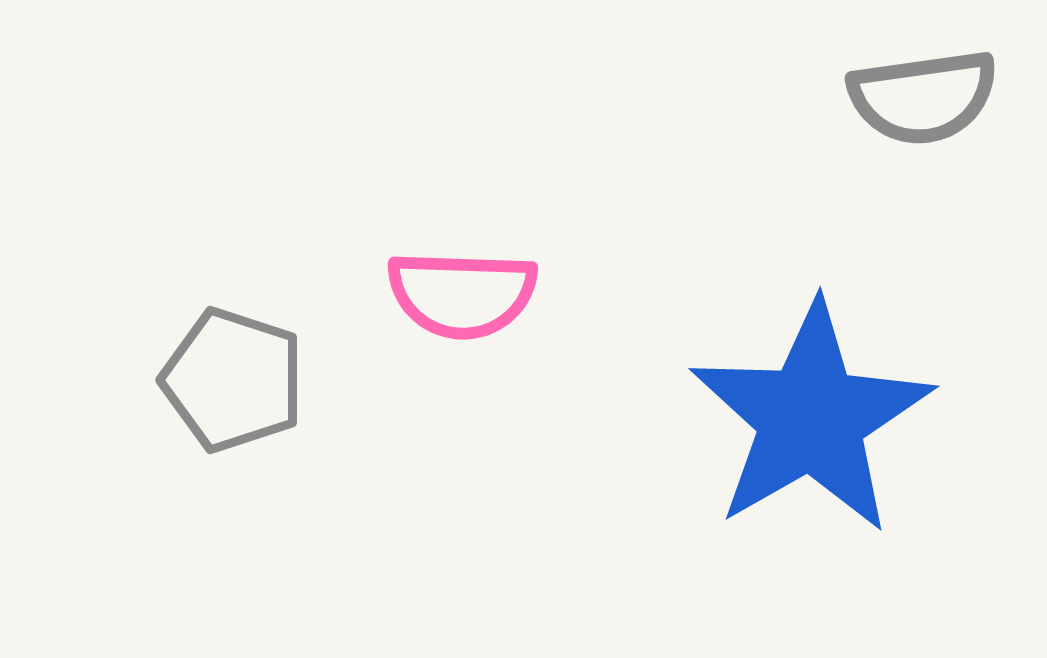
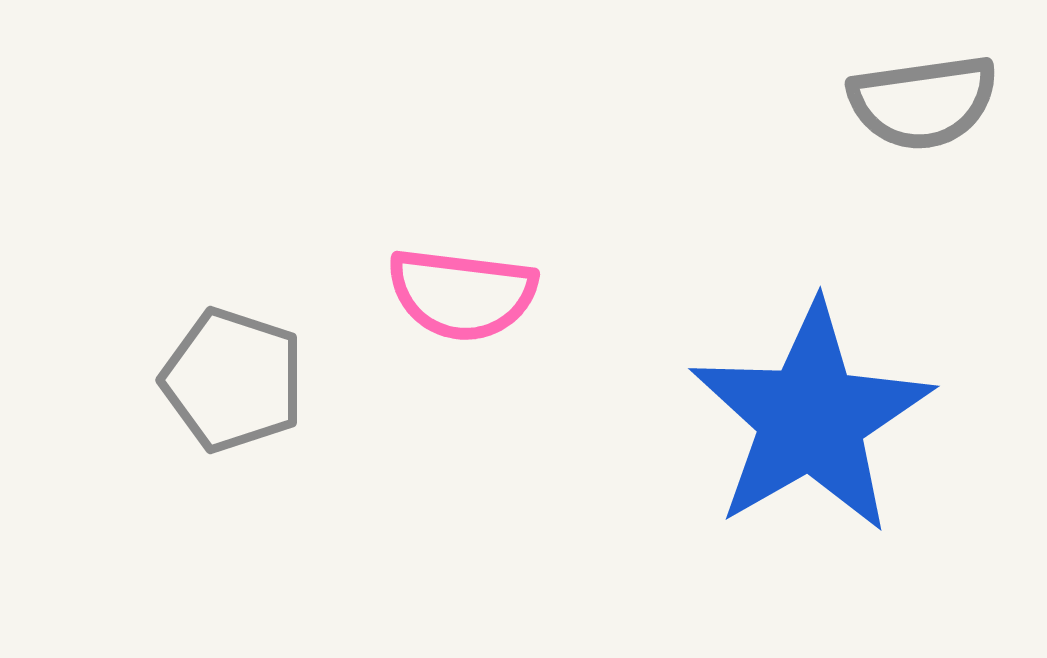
gray semicircle: moved 5 px down
pink semicircle: rotated 5 degrees clockwise
